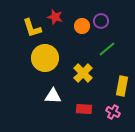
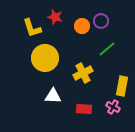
yellow cross: rotated 18 degrees clockwise
pink cross: moved 5 px up
